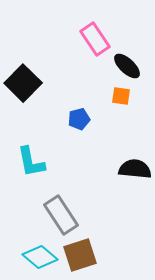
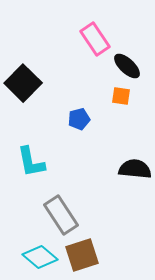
brown square: moved 2 px right
